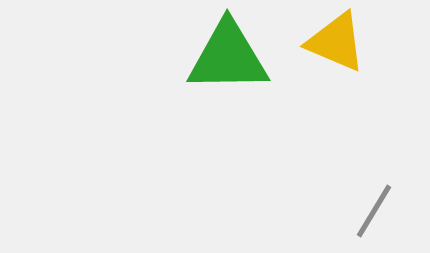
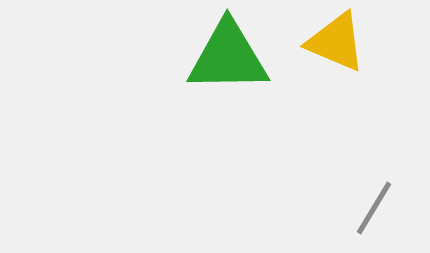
gray line: moved 3 px up
